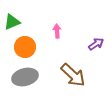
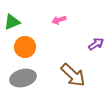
pink arrow: moved 2 px right, 11 px up; rotated 104 degrees counterclockwise
gray ellipse: moved 2 px left, 1 px down
